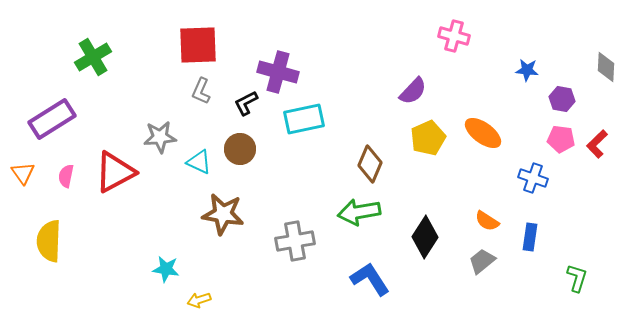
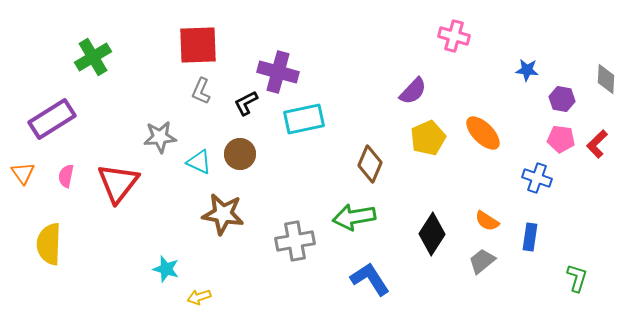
gray diamond: moved 12 px down
orange ellipse: rotated 9 degrees clockwise
brown circle: moved 5 px down
red triangle: moved 3 px right, 11 px down; rotated 24 degrees counterclockwise
blue cross: moved 4 px right
green arrow: moved 5 px left, 5 px down
black diamond: moved 7 px right, 3 px up
yellow semicircle: moved 3 px down
cyan star: rotated 8 degrees clockwise
yellow arrow: moved 3 px up
